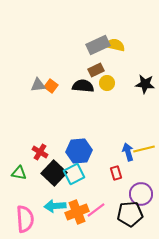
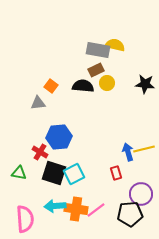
gray rectangle: moved 5 px down; rotated 35 degrees clockwise
gray triangle: moved 18 px down
blue hexagon: moved 20 px left, 14 px up
black square: rotated 25 degrees counterclockwise
orange cross: moved 1 px left, 3 px up; rotated 30 degrees clockwise
